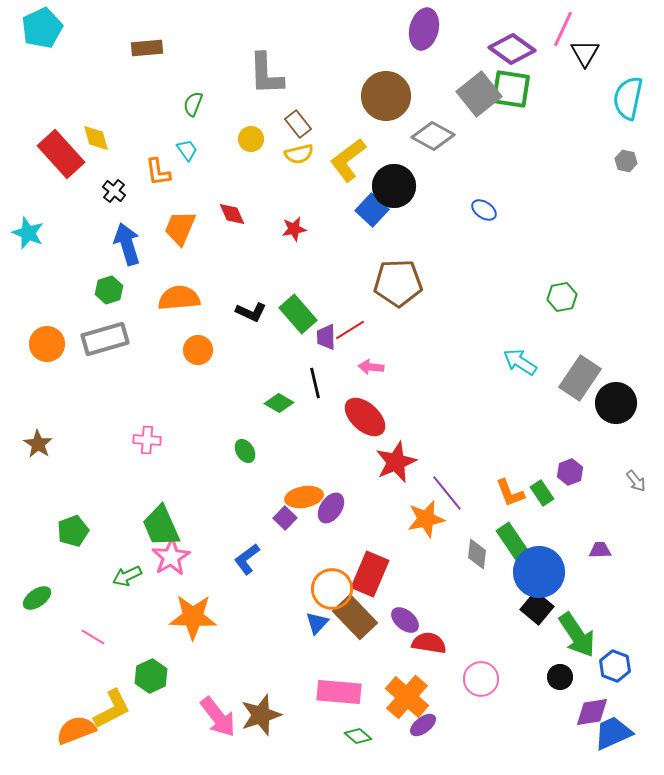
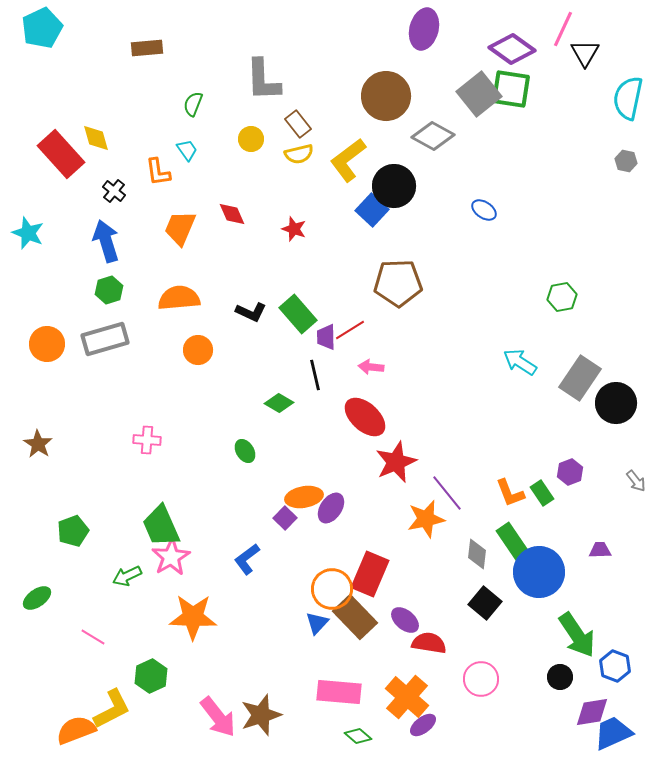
gray L-shape at (266, 74): moved 3 px left, 6 px down
red star at (294, 229): rotated 30 degrees clockwise
blue arrow at (127, 244): moved 21 px left, 3 px up
black line at (315, 383): moved 8 px up
black square at (537, 608): moved 52 px left, 5 px up
